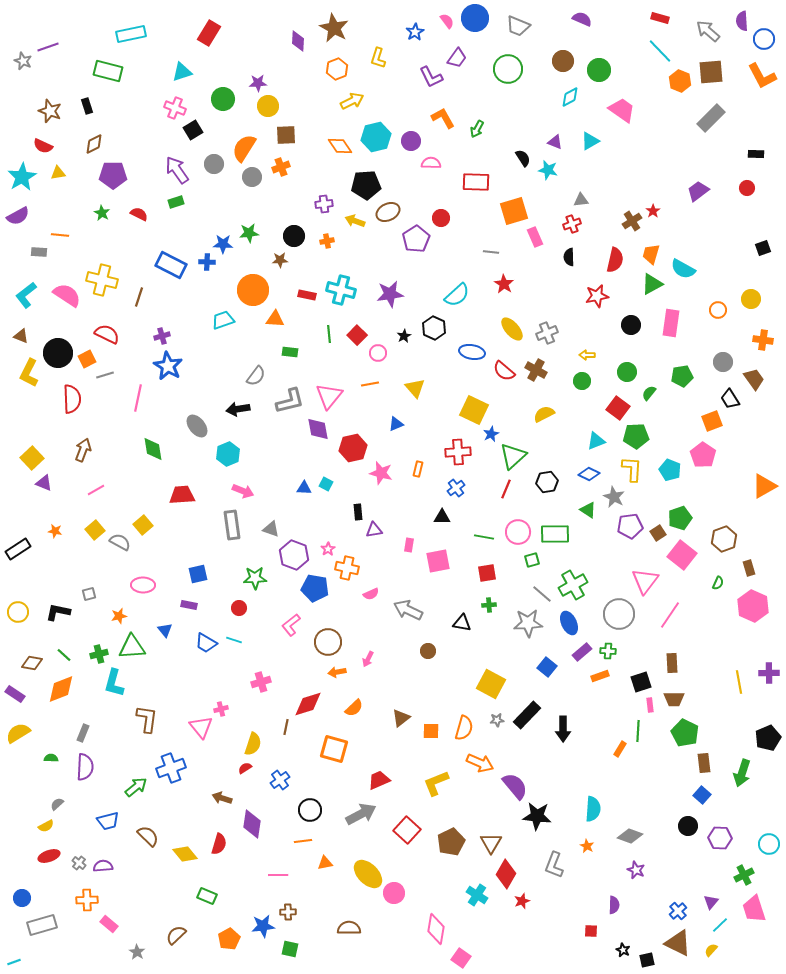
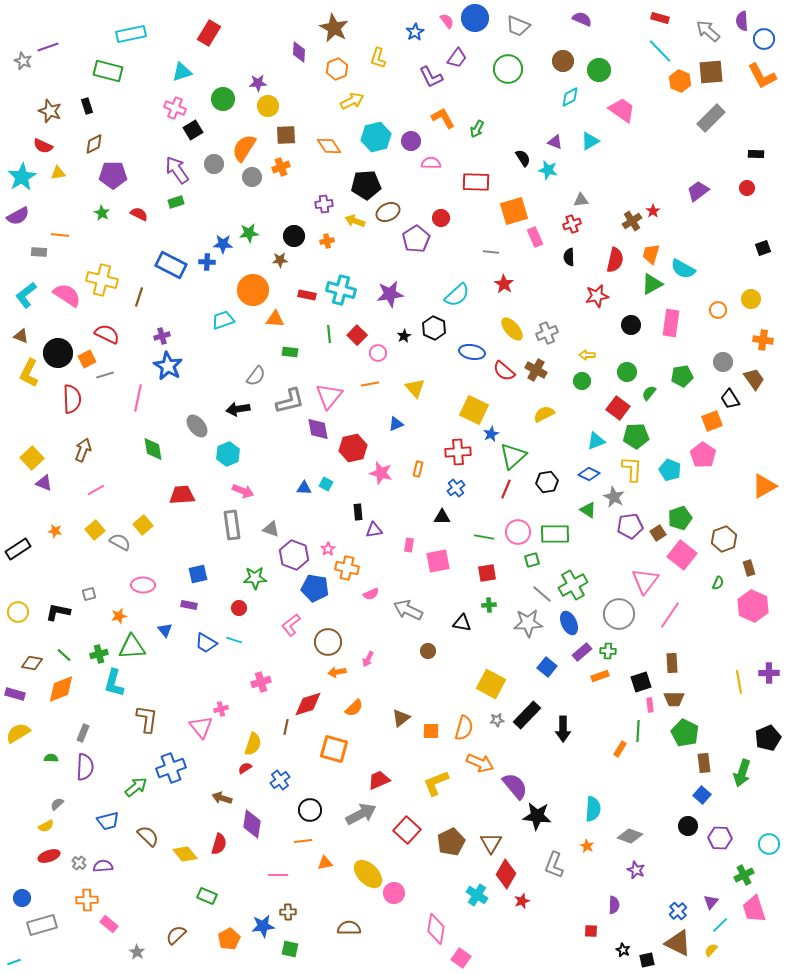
purple diamond at (298, 41): moved 1 px right, 11 px down
orange diamond at (340, 146): moved 11 px left
purple rectangle at (15, 694): rotated 18 degrees counterclockwise
